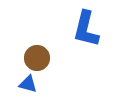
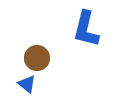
blue triangle: moved 1 px left; rotated 24 degrees clockwise
